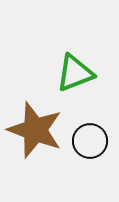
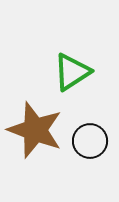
green triangle: moved 3 px left, 1 px up; rotated 12 degrees counterclockwise
